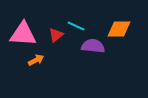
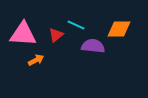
cyan line: moved 1 px up
